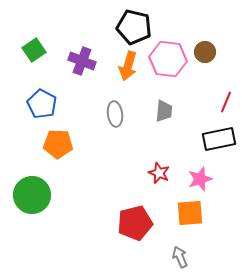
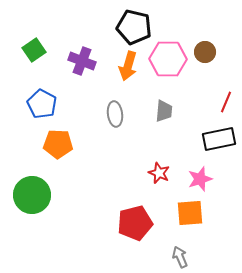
pink hexagon: rotated 6 degrees counterclockwise
